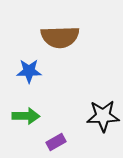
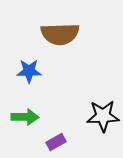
brown semicircle: moved 3 px up
green arrow: moved 1 px left, 1 px down
